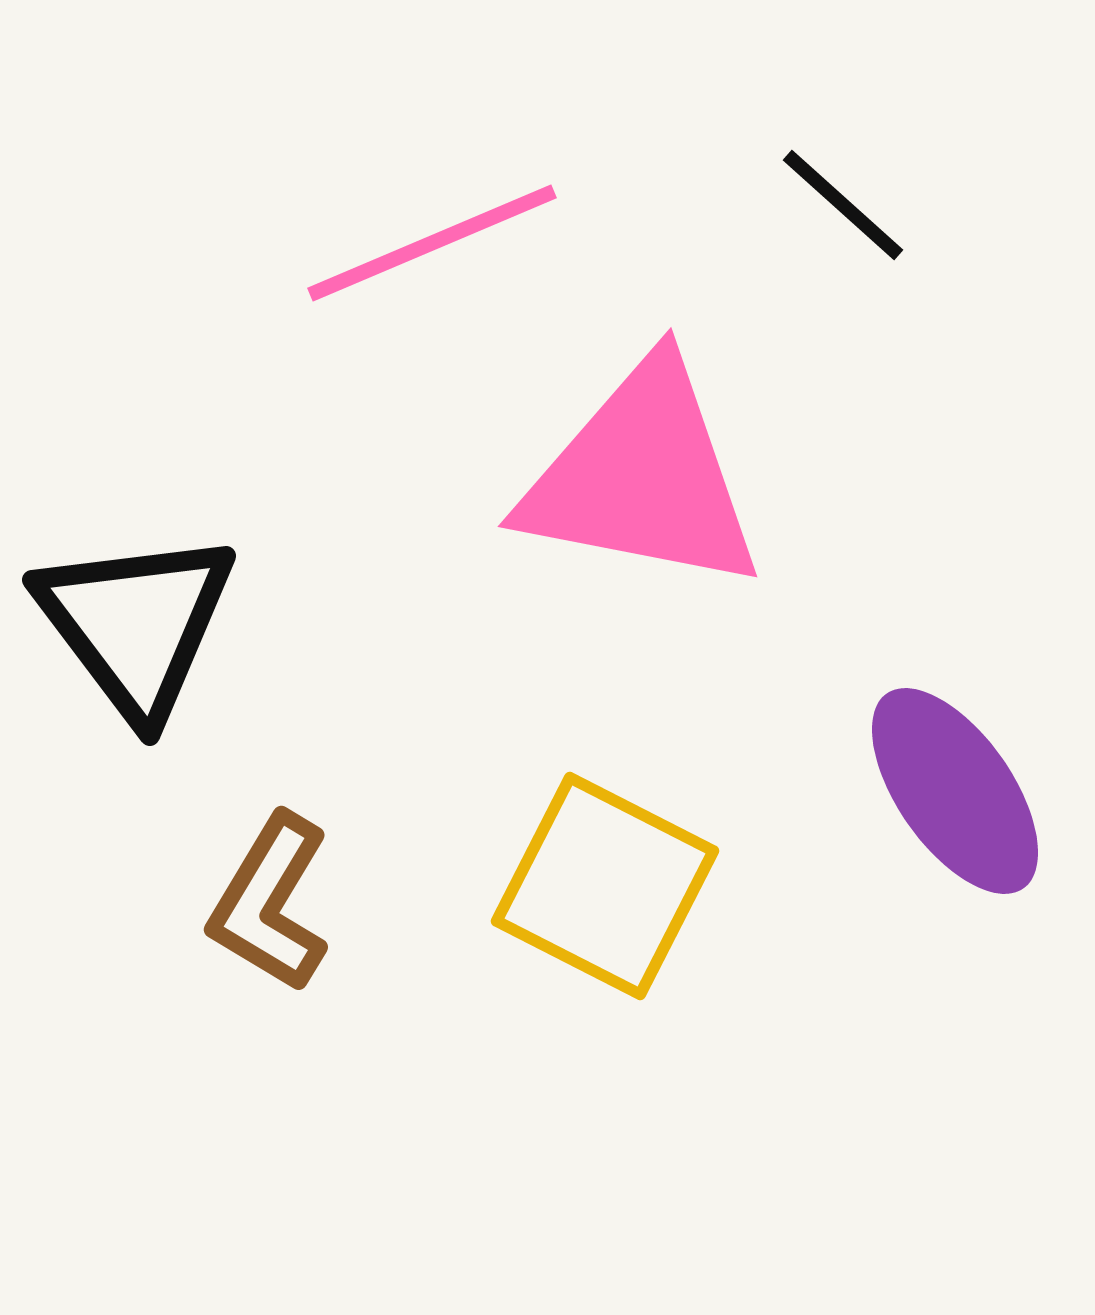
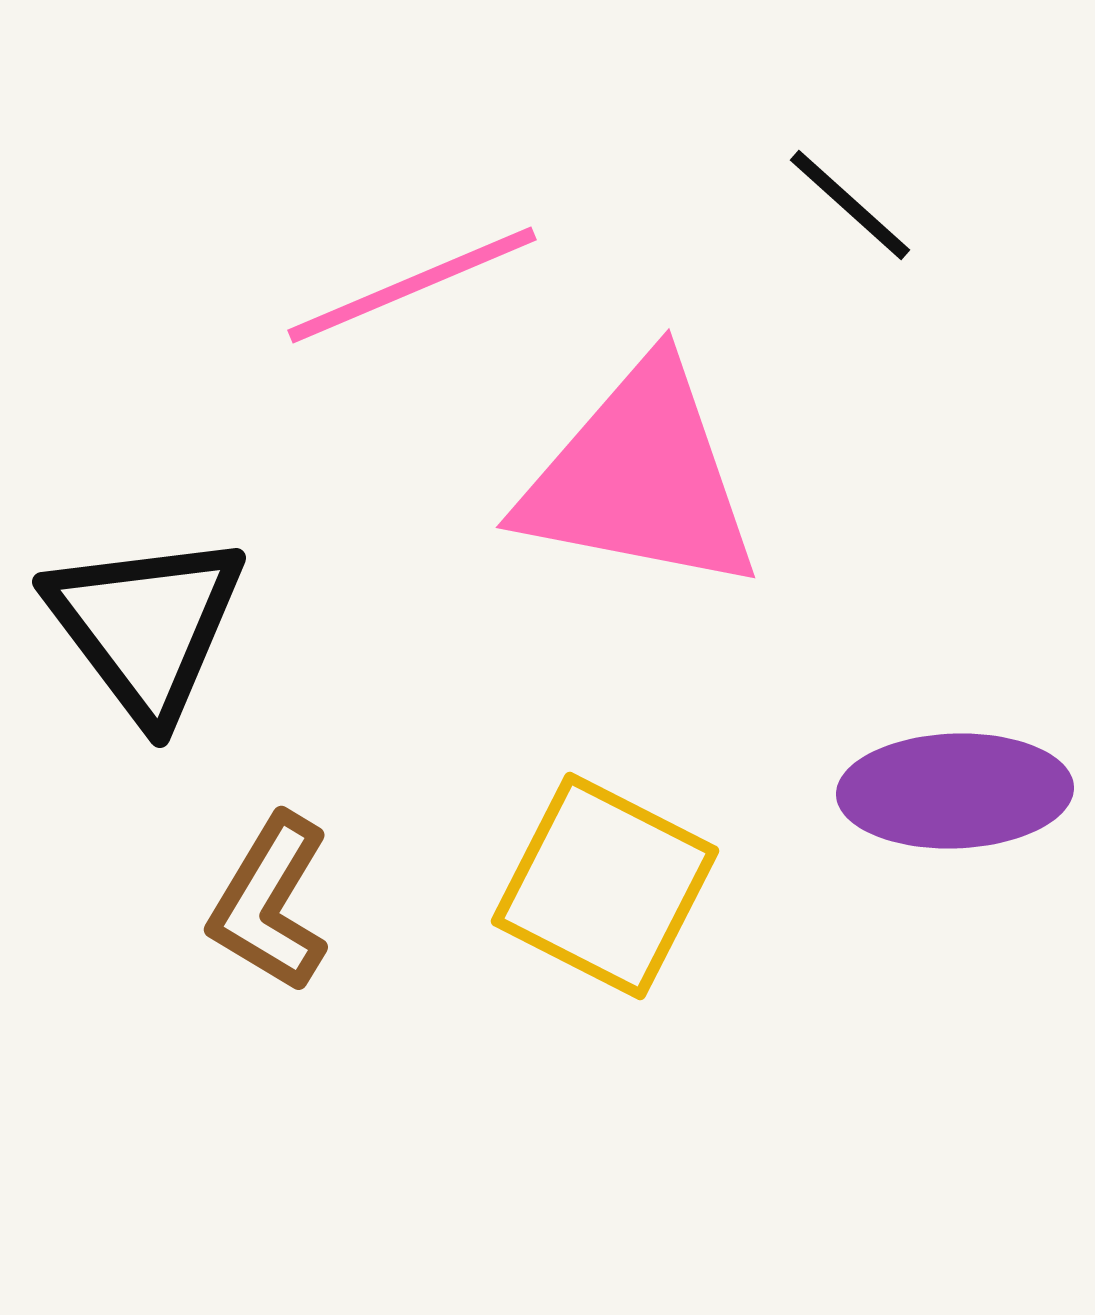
black line: moved 7 px right
pink line: moved 20 px left, 42 px down
pink triangle: moved 2 px left, 1 px down
black triangle: moved 10 px right, 2 px down
purple ellipse: rotated 57 degrees counterclockwise
